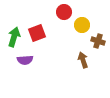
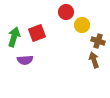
red circle: moved 2 px right
brown arrow: moved 11 px right
